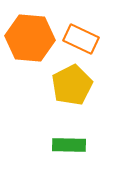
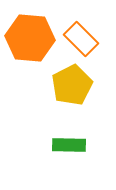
orange rectangle: rotated 20 degrees clockwise
